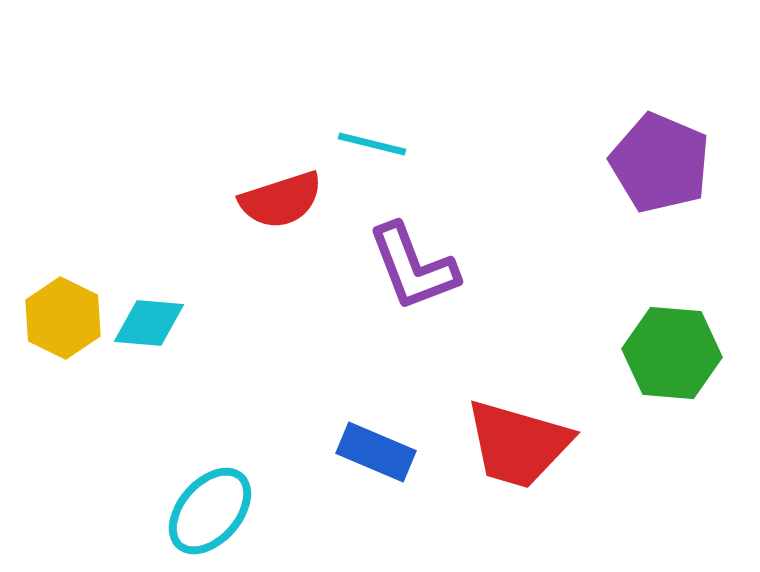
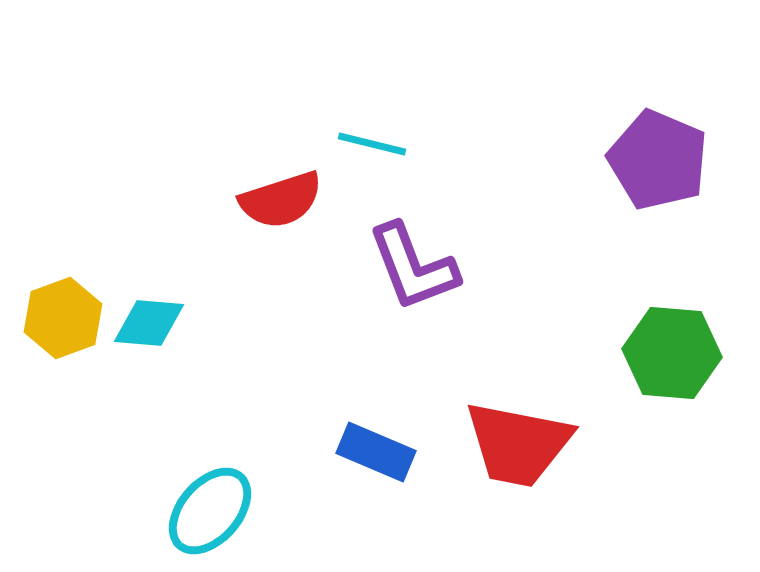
purple pentagon: moved 2 px left, 3 px up
yellow hexagon: rotated 14 degrees clockwise
red trapezoid: rotated 5 degrees counterclockwise
